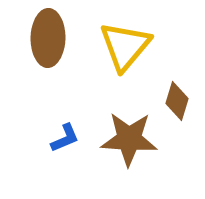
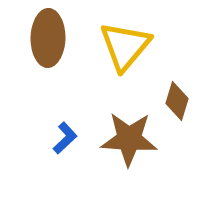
blue L-shape: rotated 20 degrees counterclockwise
